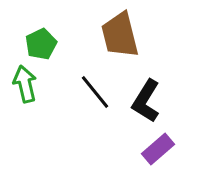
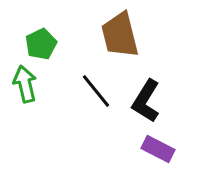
black line: moved 1 px right, 1 px up
purple rectangle: rotated 68 degrees clockwise
